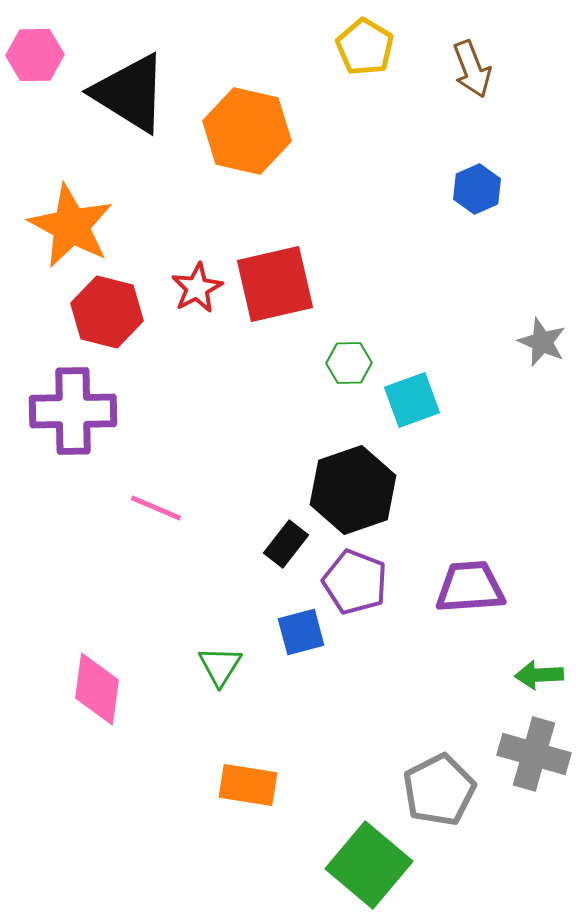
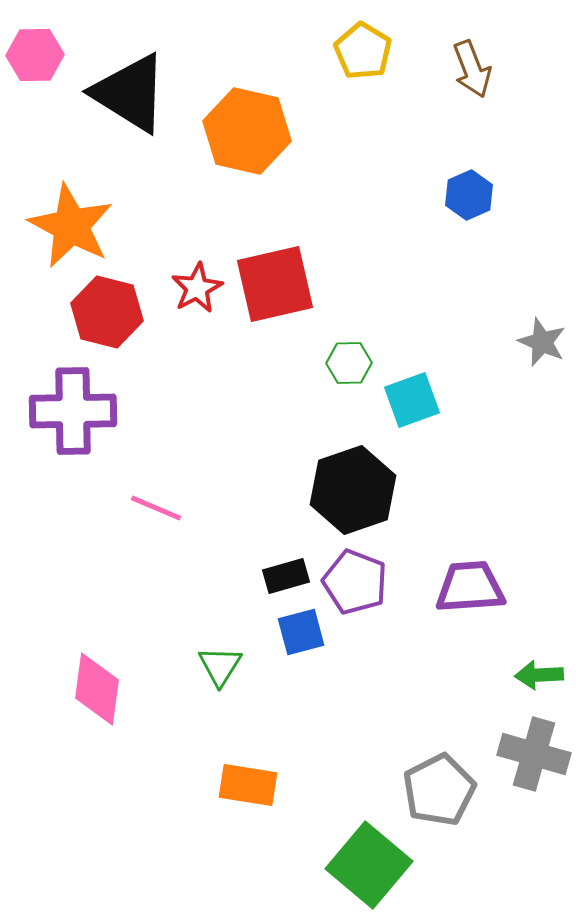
yellow pentagon: moved 2 px left, 4 px down
blue hexagon: moved 8 px left, 6 px down
black rectangle: moved 32 px down; rotated 36 degrees clockwise
